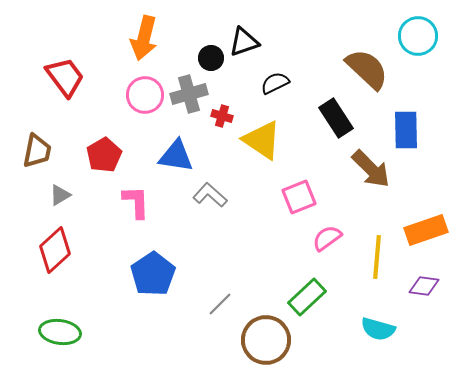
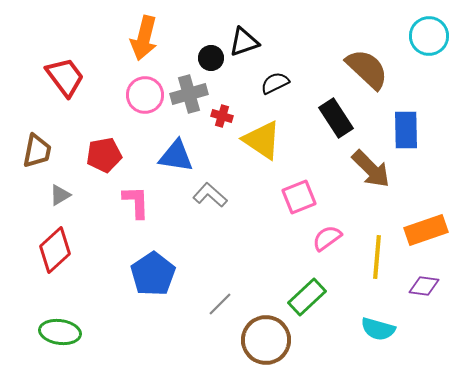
cyan circle: moved 11 px right
red pentagon: rotated 20 degrees clockwise
